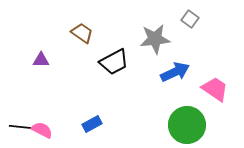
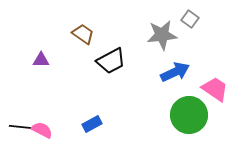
brown trapezoid: moved 1 px right, 1 px down
gray star: moved 7 px right, 4 px up
black trapezoid: moved 3 px left, 1 px up
green circle: moved 2 px right, 10 px up
